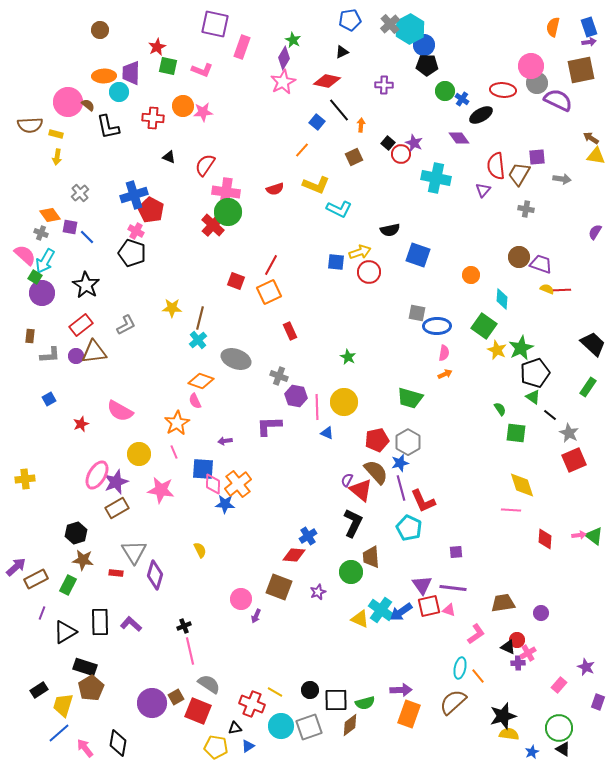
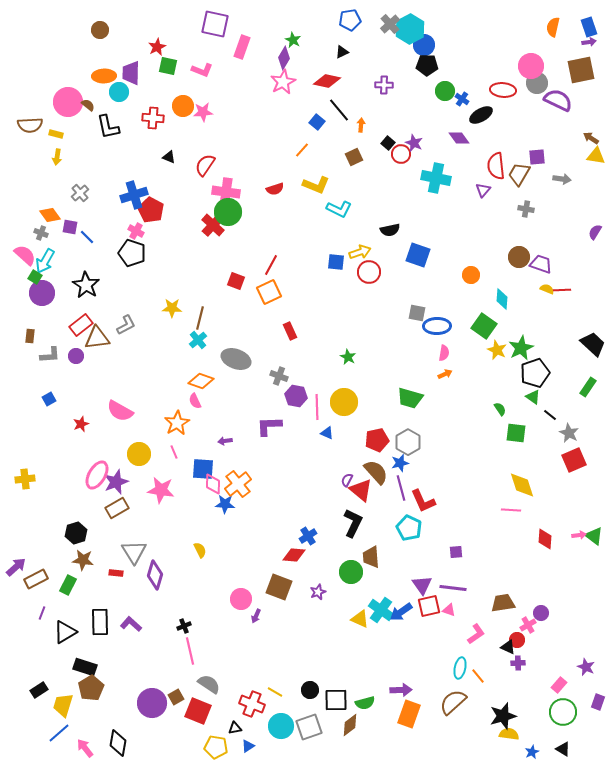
brown triangle at (94, 352): moved 3 px right, 14 px up
pink cross at (528, 653): moved 28 px up
green circle at (559, 728): moved 4 px right, 16 px up
